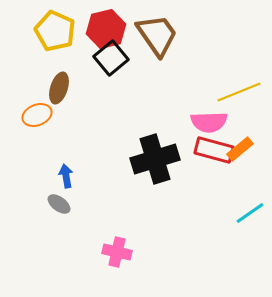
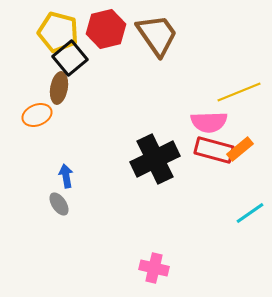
yellow pentagon: moved 3 px right, 1 px down; rotated 9 degrees counterclockwise
black square: moved 41 px left
brown ellipse: rotated 8 degrees counterclockwise
black cross: rotated 9 degrees counterclockwise
gray ellipse: rotated 20 degrees clockwise
pink cross: moved 37 px right, 16 px down
